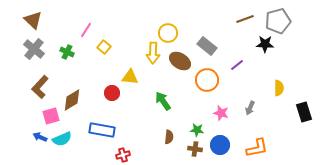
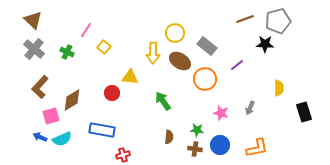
yellow circle: moved 7 px right
orange circle: moved 2 px left, 1 px up
